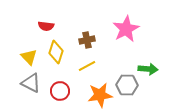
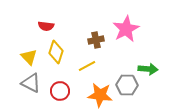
brown cross: moved 9 px right
orange star: rotated 15 degrees clockwise
